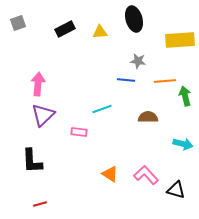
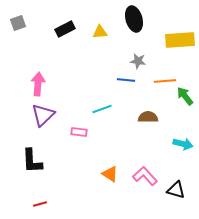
green arrow: rotated 24 degrees counterclockwise
pink L-shape: moved 1 px left, 1 px down
